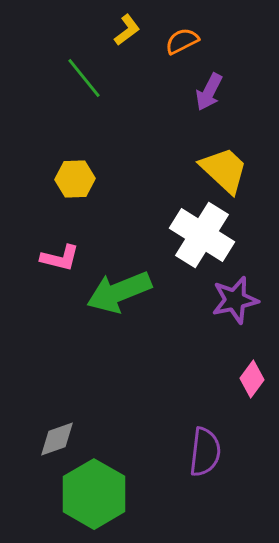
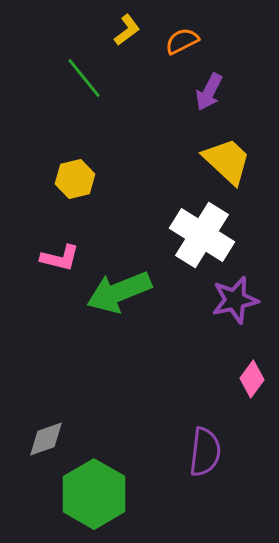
yellow trapezoid: moved 3 px right, 9 px up
yellow hexagon: rotated 12 degrees counterclockwise
gray diamond: moved 11 px left
